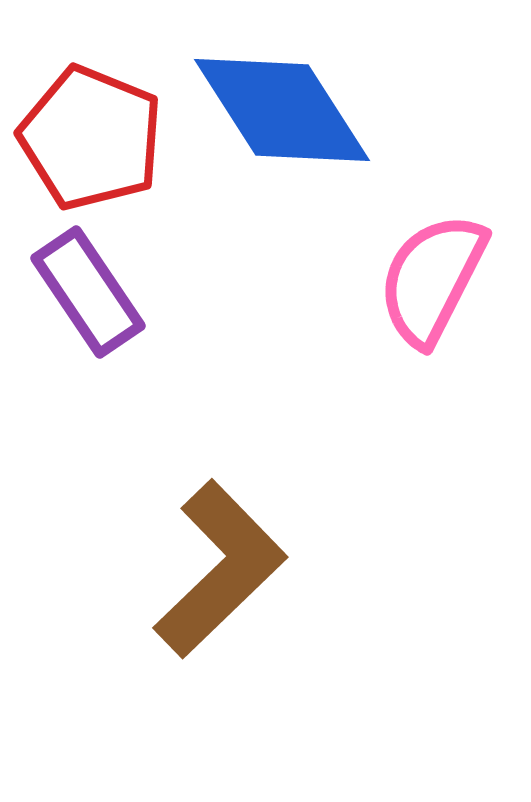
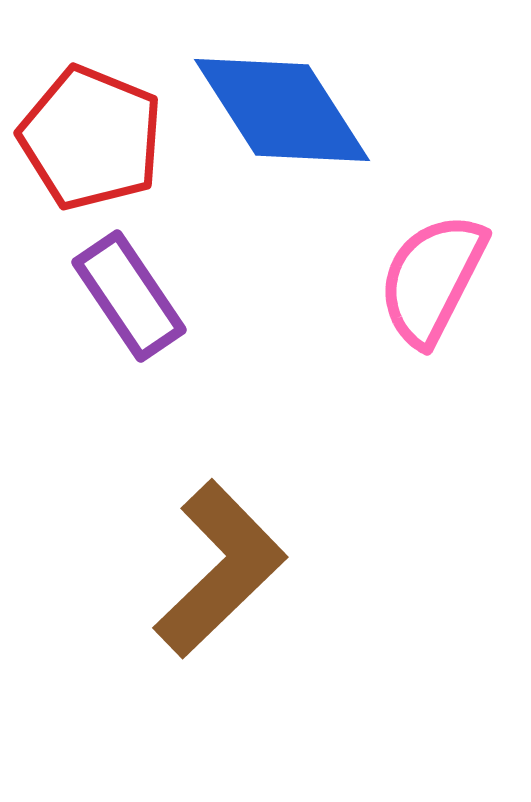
purple rectangle: moved 41 px right, 4 px down
